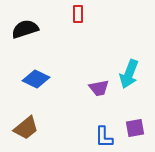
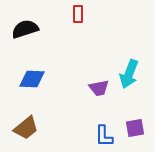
blue diamond: moved 4 px left; rotated 24 degrees counterclockwise
blue L-shape: moved 1 px up
